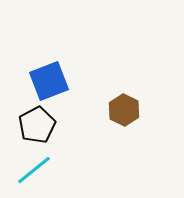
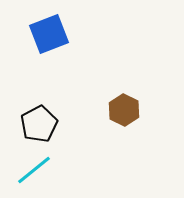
blue square: moved 47 px up
black pentagon: moved 2 px right, 1 px up
